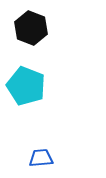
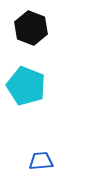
blue trapezoid: moved 3 px down
